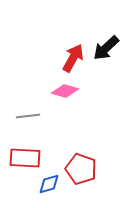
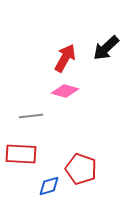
red arrow: moved 8 px left
gray line: moved 3 px right
red rectangle: moved 4 px left, 4 px up
blue diamond: moved 2 px down
